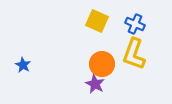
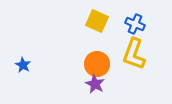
orange circle: moved 5 px left
